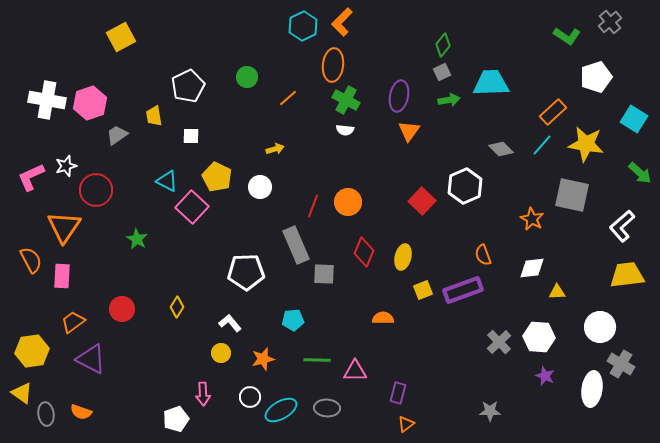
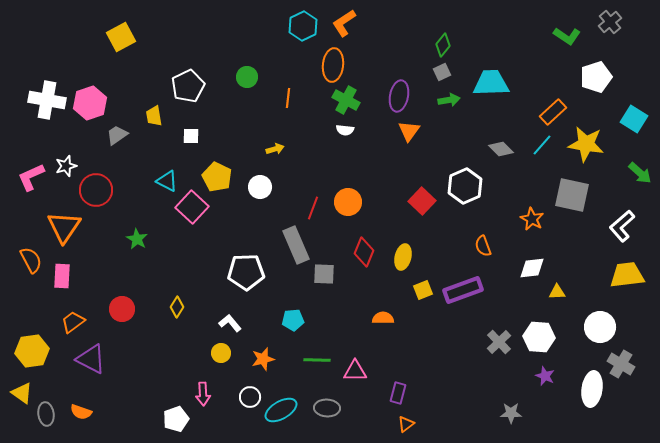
orange L-shape at (342, 22): moved 2 px right, 1 px down; rotated 12 degrees clockwise
orange line at (288, 98): rotated 42 degrees counterclockwise
red line at (313, 206): moved 2 px down
orange semicircle at (483, 255): moved 9 px up
gray star at (490, 411): moved 21 px right, 2 px down
